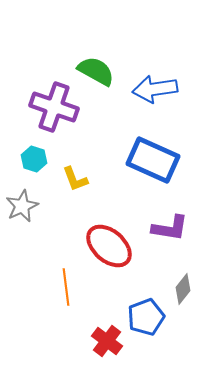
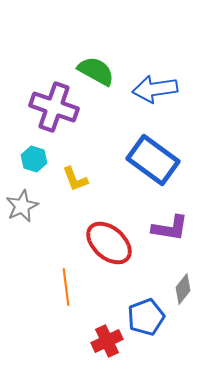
blue rectangle: rotated 12 degrees clockwise
red ellipse: moved 3 px up
red cross: rotated 28 degrees clockwise
